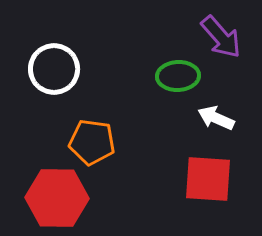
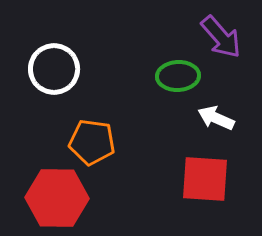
red square: moved 3 px left
